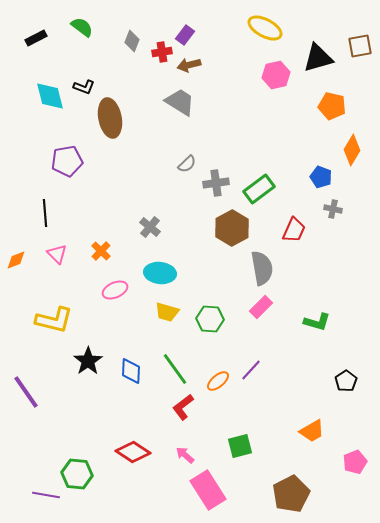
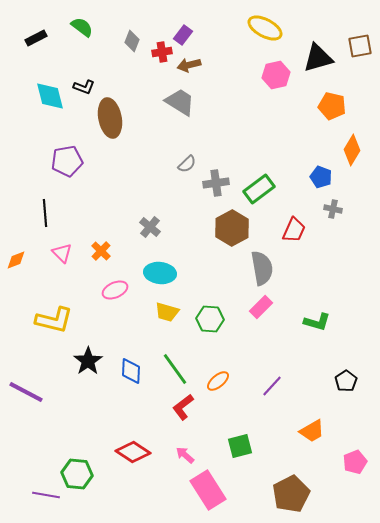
purple rectangle at (185, 35): moved 2 px left
pink triangle at (57, 254): moved 5 px right, 1 px up
purple line at (251, 370): moved 21 px right, 16 px down
purple line at (26, 392): rotated 27 degrees counterclockwise
